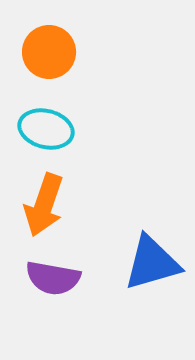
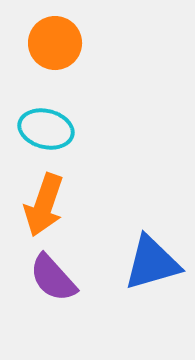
orange circle: moved 6 px right, 9 px up
purple semicircle: rotated 38 degrees clockwise
